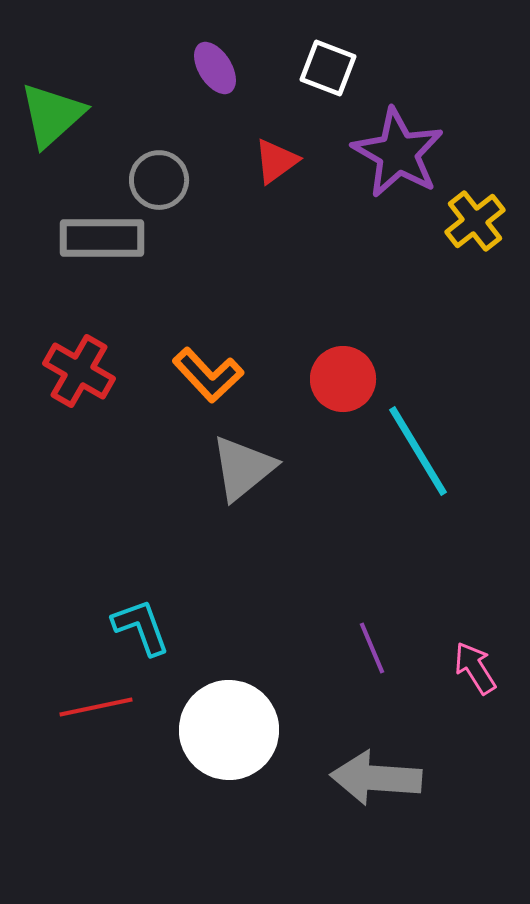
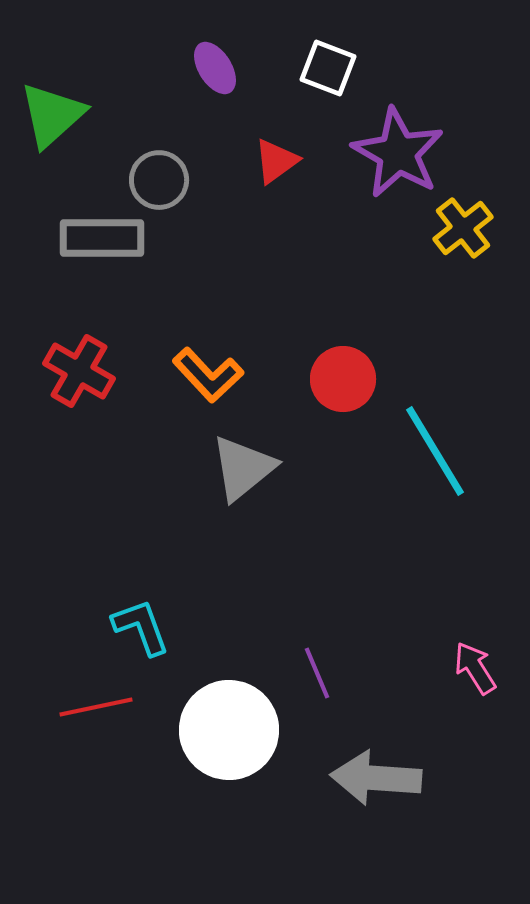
yellow cross: moved 12 px left, 7 px down
cyan line: moved 17 px right
purple line: moved 55 px left, 25 px down
